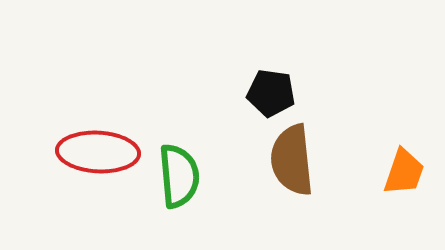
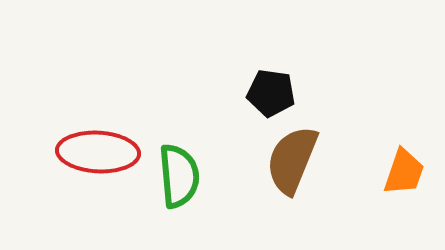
brown semicircle: rotated 28 degrees clockwise
